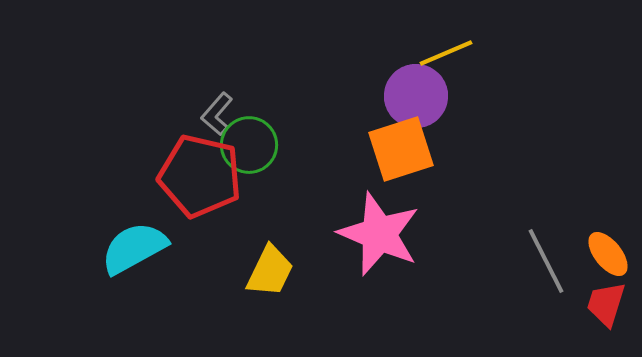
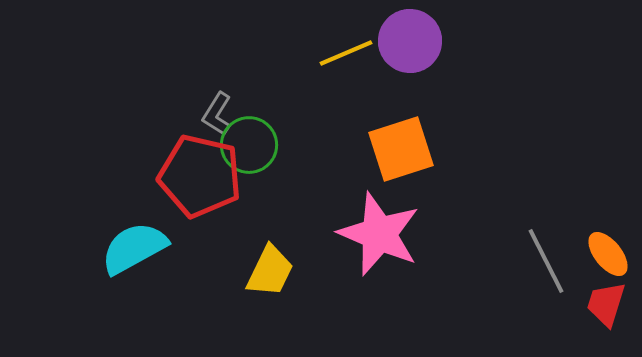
yellow line: moved 100 px left
purple circle: moved 6 px left, 55 px up
gray L-shape: rotated 9 degrees counterclockwise
